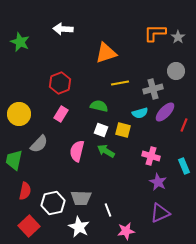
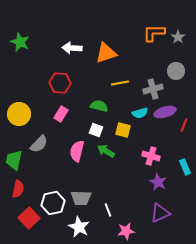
white arrow: moved 9 px right, 19 px down
orange L-shape: moved 1 px left
red hexagon: rotated 25 degrees clockwise
purple ellipse: rotated 30 degrees clockwise
white square: moved 5 px left
cyan rectangle: moved 1 px right, 1 px down
red semicircle: moved 7 px left, 2 px up
red square: moved 8 px up
